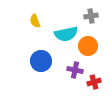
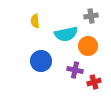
yellow semicircle: rotated 16 degrees clockwise
